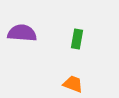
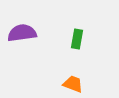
purple semicircle: rotated 12 degrees counterclockwise
